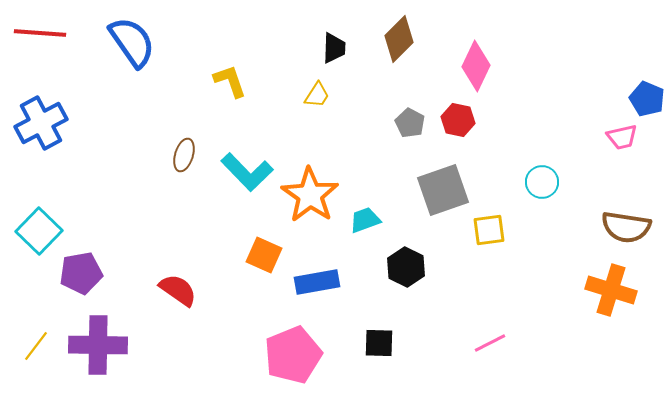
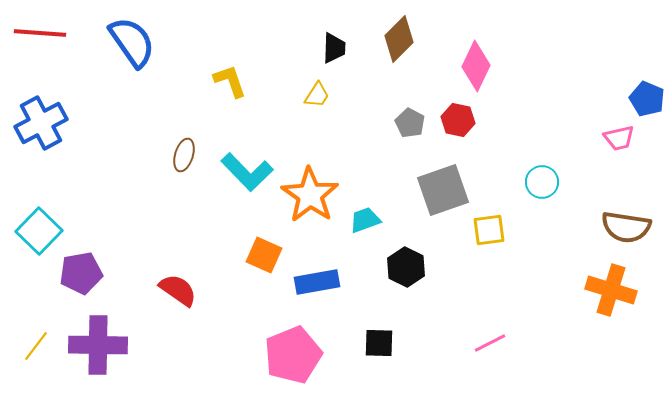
pink trapezoid: moved 3 px left, 1 px down
